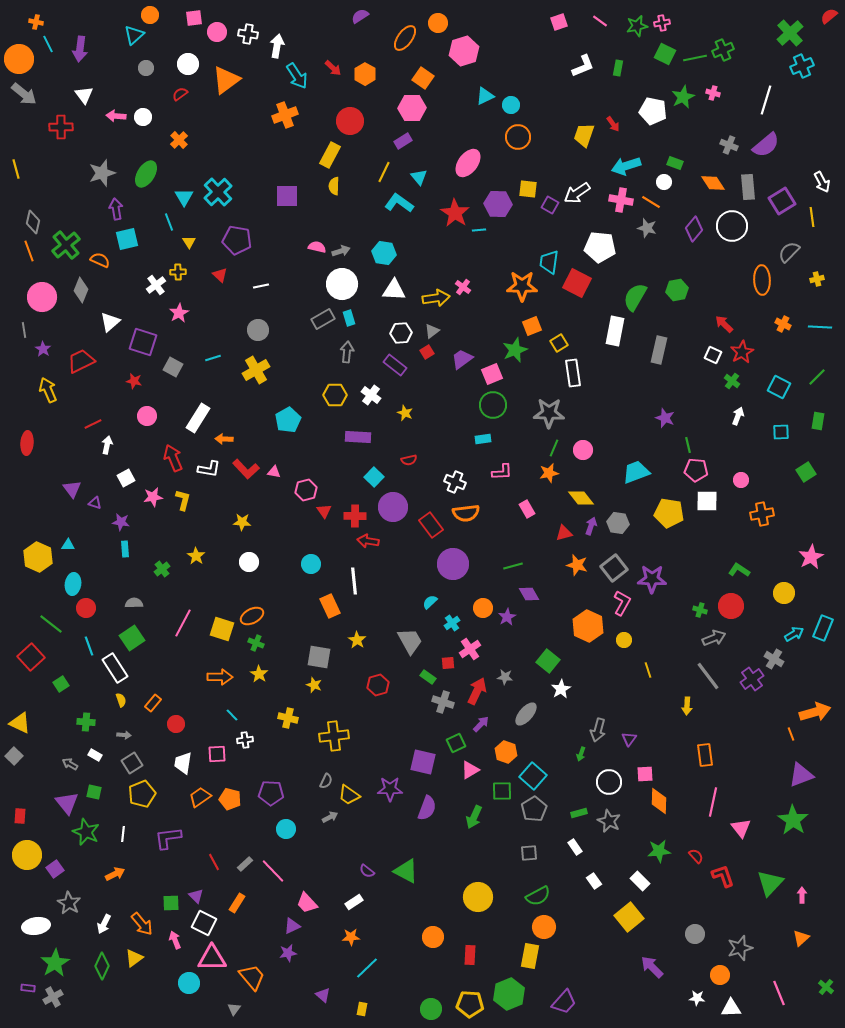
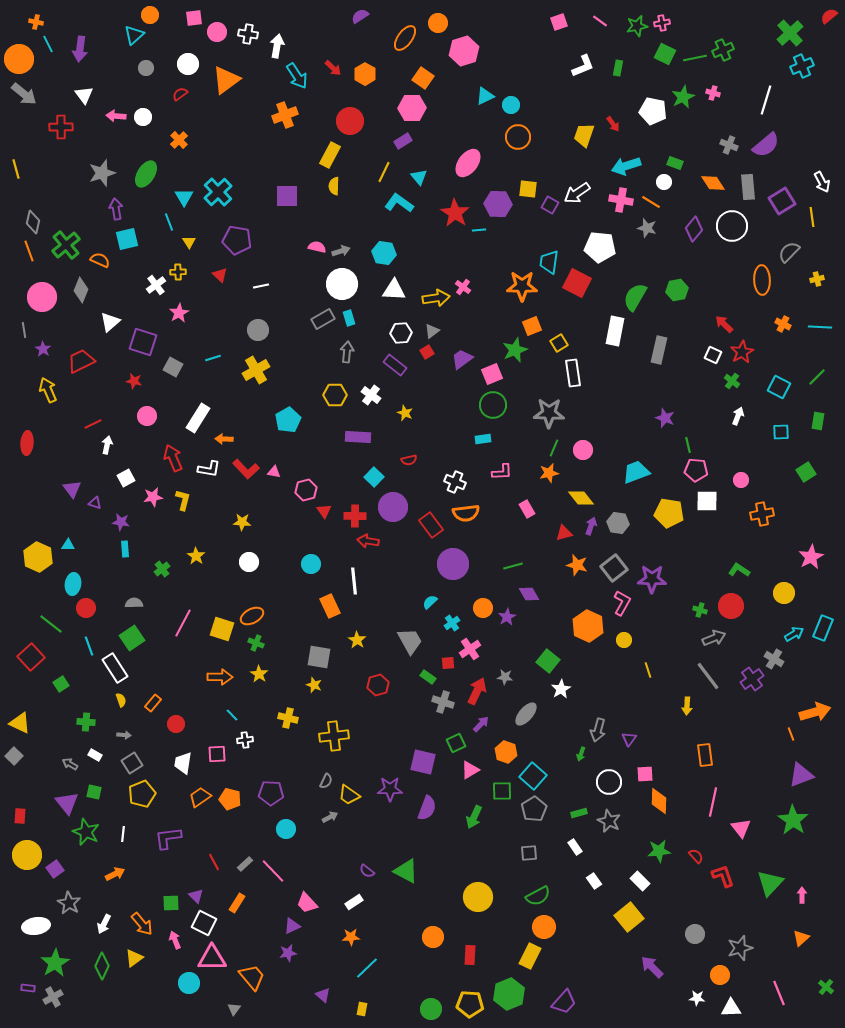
yellow rectangle at (530, 956): rotated 15 degrees clockwise
